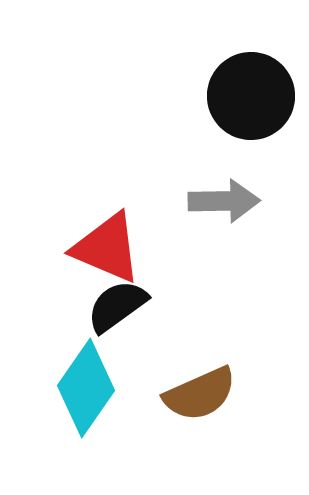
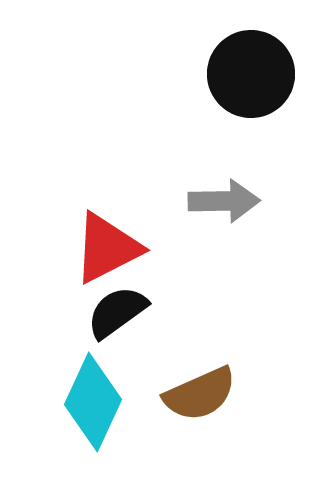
black circle: moved 22 px up
red triangle: rotated 50 degrees counterclockwise
black semicircle: moved 6 px down
cyan diamond: moved 7 px right, 14 px down; rotated 10 degrees counterclockwise
